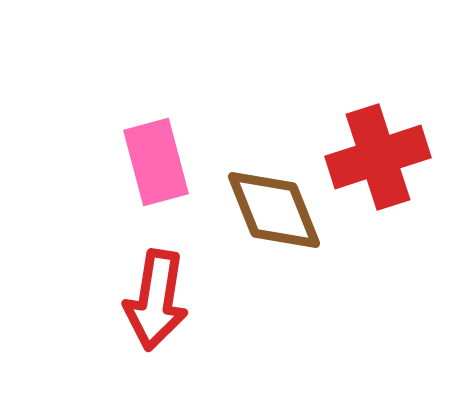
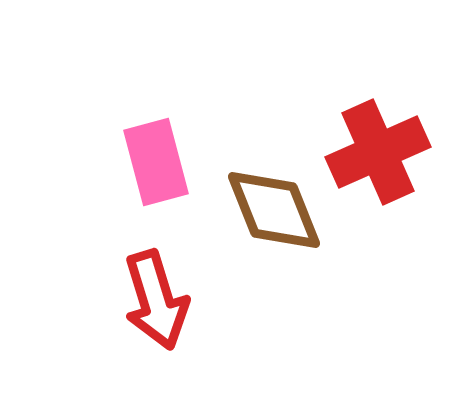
red cross: moved 5 px up; rotated 6 degrees counterclockwise
red arrow: rotated 26 degrees counterclockwise
